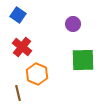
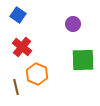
brown line: moved 2 px left, 6 px up
